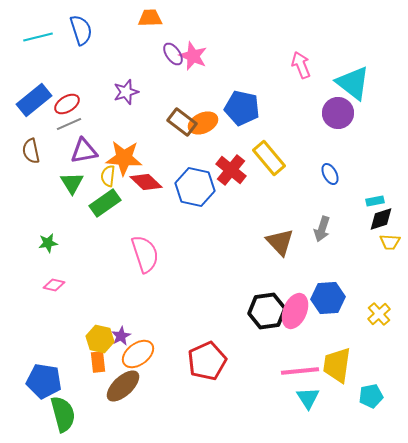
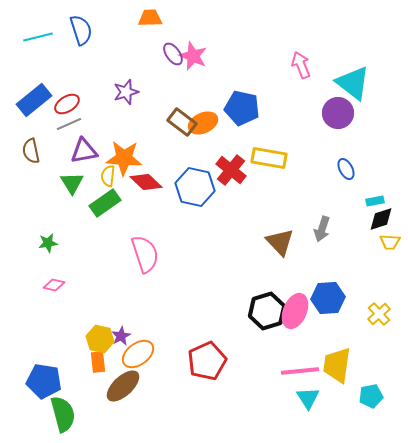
yellow rectangle at (269, 158): rotated 40 degrees counterclockwise
blue ellipse at (330, 174): moved 16 px right, 5 px up
black hexagon at (267, 311): rotated 9 degrees counterclockwise
